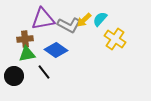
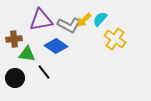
purple triangle: moved 2 px left, 1 px down
brown cross: moved 11 px left
blue diamond: moved 4 px up
green triangle: rotated 18 degrees clockwise
black circle: moved 1 px right, 2 px down
